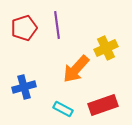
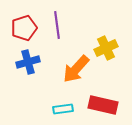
blue cross: moved 4 px right, 25 px up
red rectangle: rotated 32 degrees clockwise
cyan rectangle: rotated 36 degrees counterclockwise
